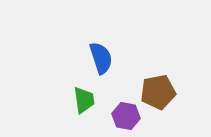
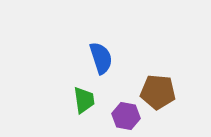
brown pentagon: rotated 16 degrees clockwise
